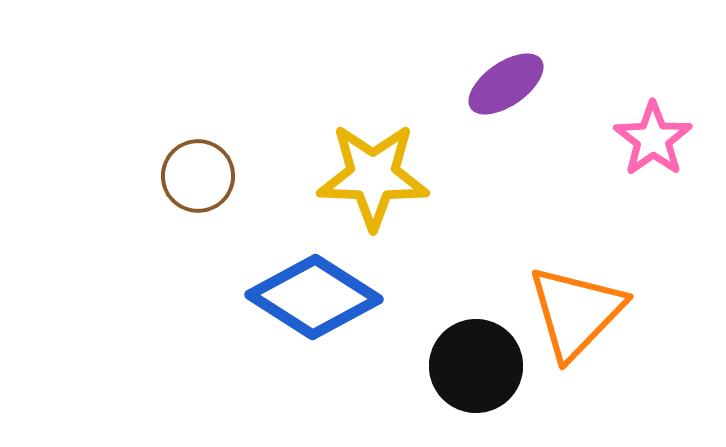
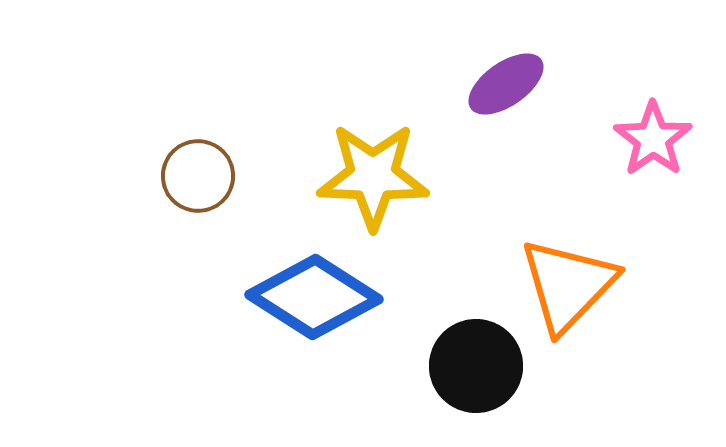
orange triangle: moved 8 px left, 27 px up
